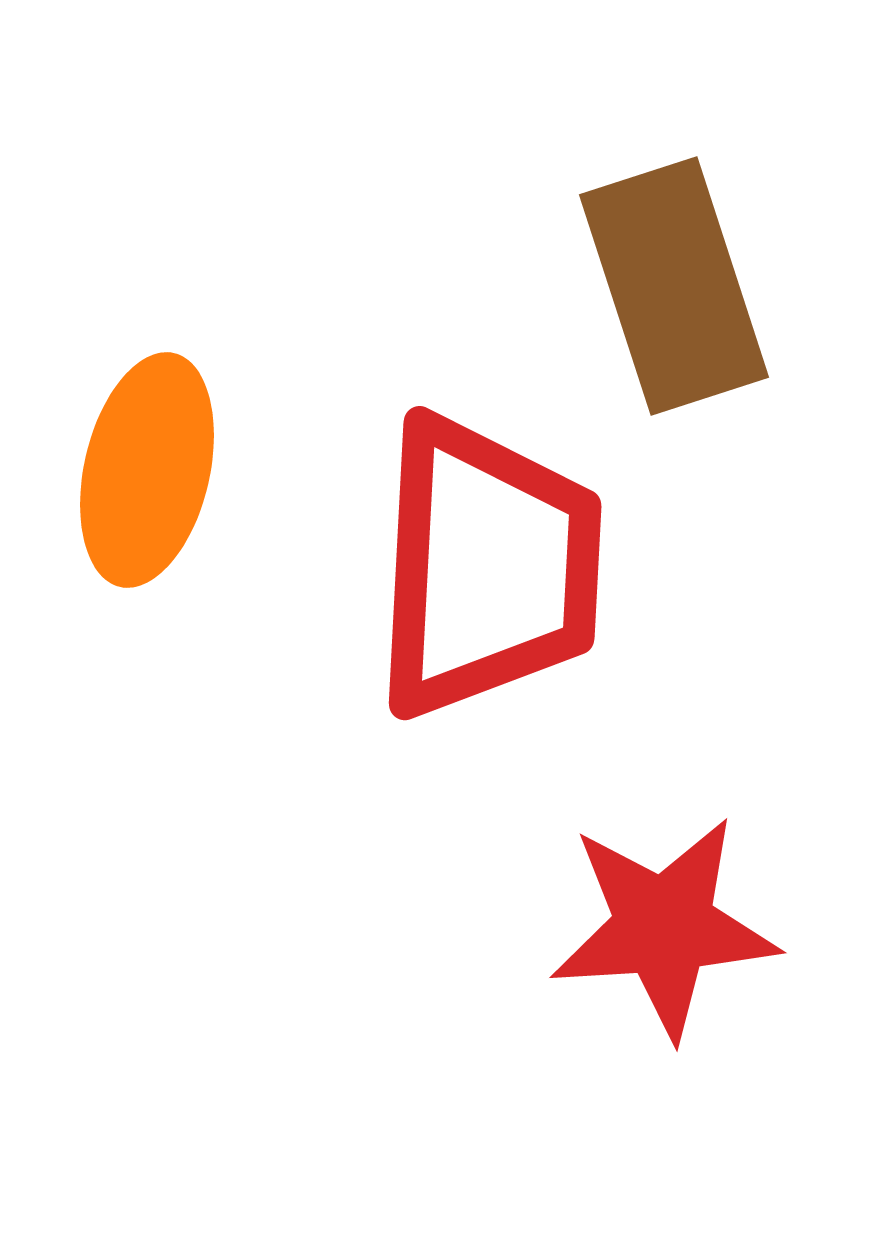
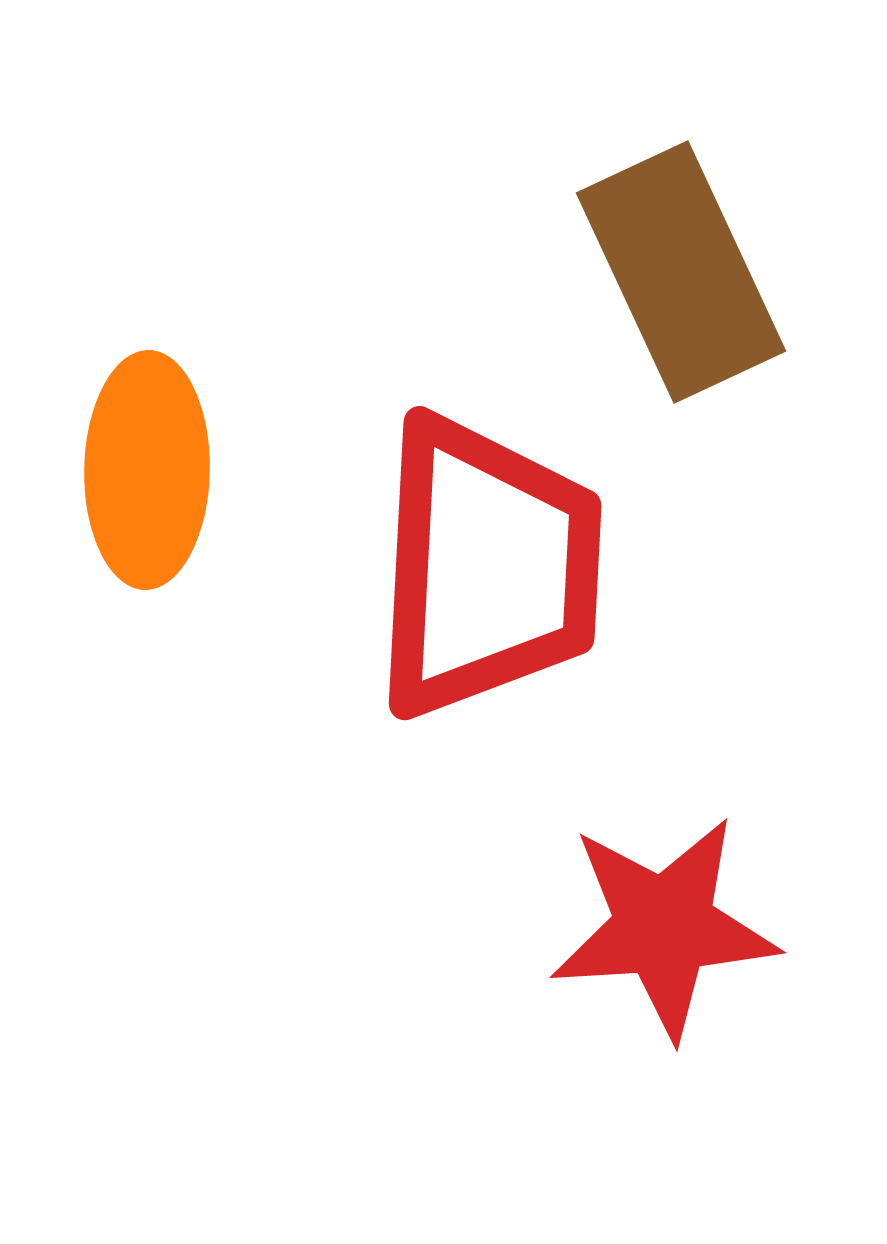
brown rectangle: moved 7 px right, 14 px up; rotated 7 degrees counterclockwise
orange ellipse: rotated 12 degrees counterclockwise
